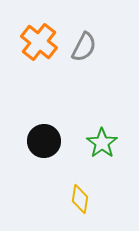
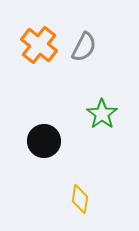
orange cross: moved 3 px down
green star: moved 29 px up
